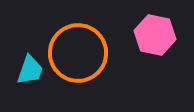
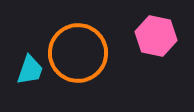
pink hexagon: moved 1 px right, 1 px down
